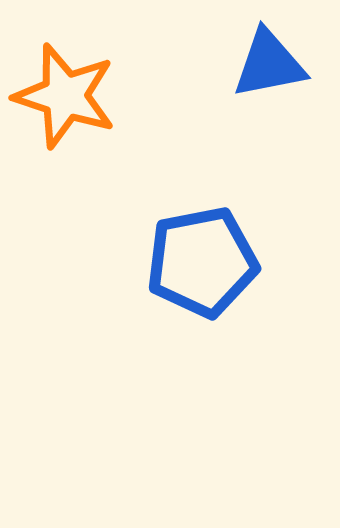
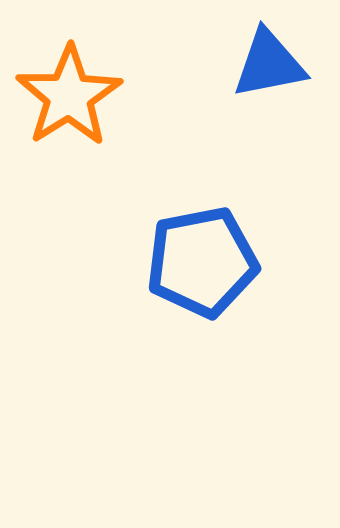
orange star: moved 4 px right; rotated 22 degrees clockwise
